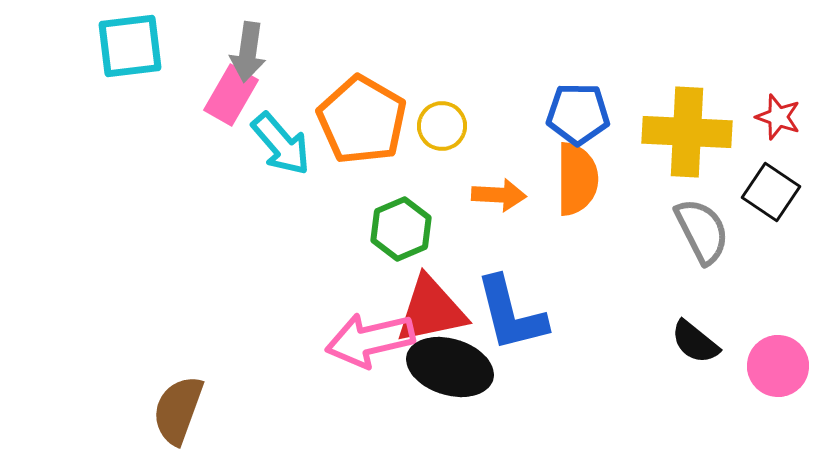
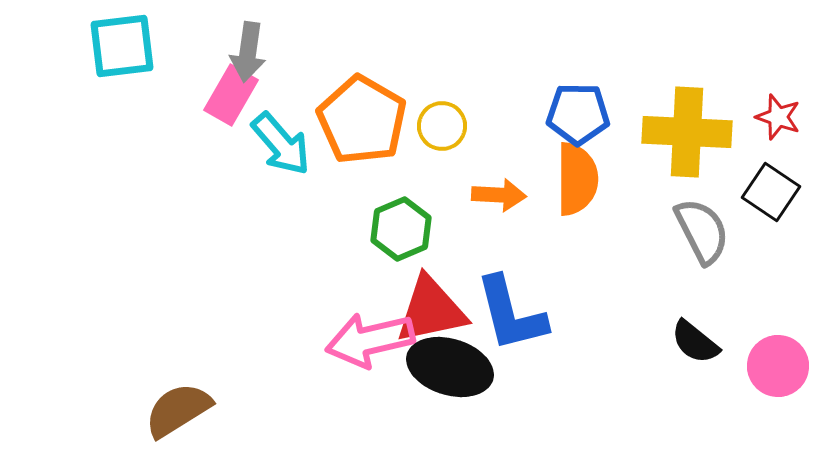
cyan square: moved 8 px left
brown semicircle: rotated 38 degrees clockwise
